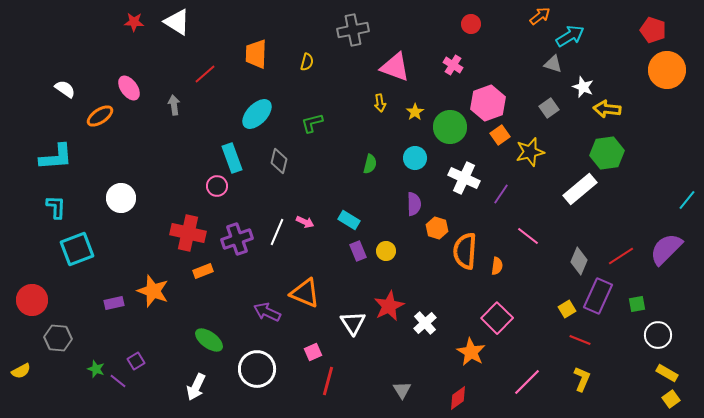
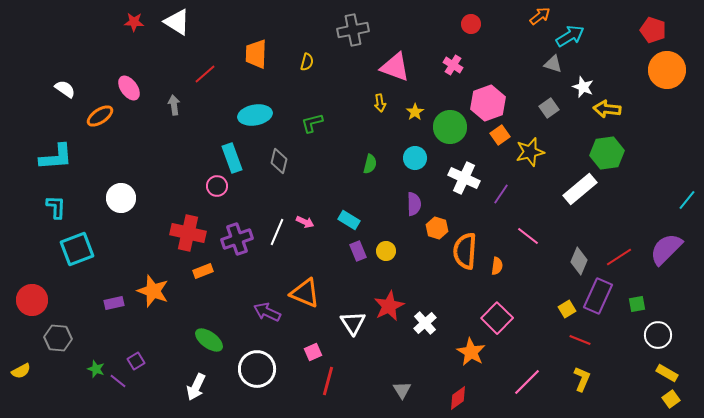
cyan ellipse at (257, 114): moved 2 px left, 1 px down; rotated 36 degrees clockwise
red line at (621, 256): moved 2 px left, 1 px down
